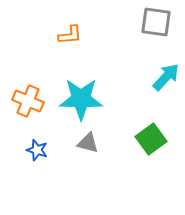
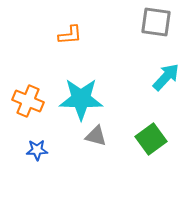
gray triangle: moved 8 px right, 7 px up
blue star: rotated 20 degrees counterclockwise
